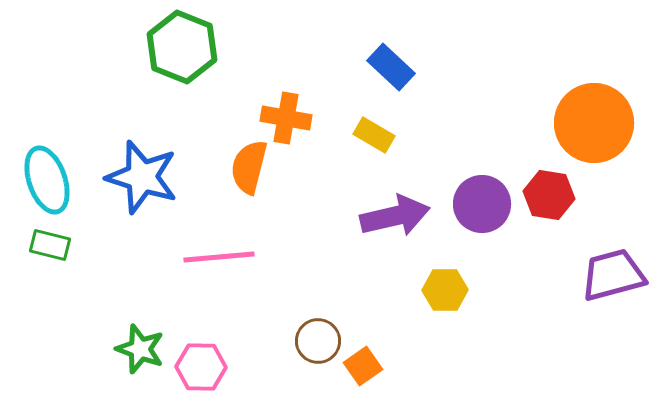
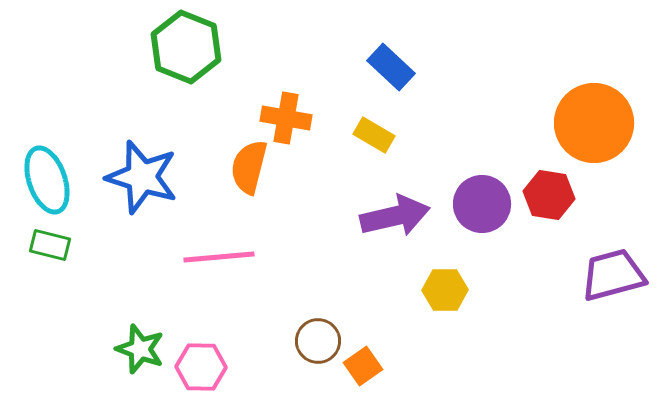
green hexagon: moved 4 px right
